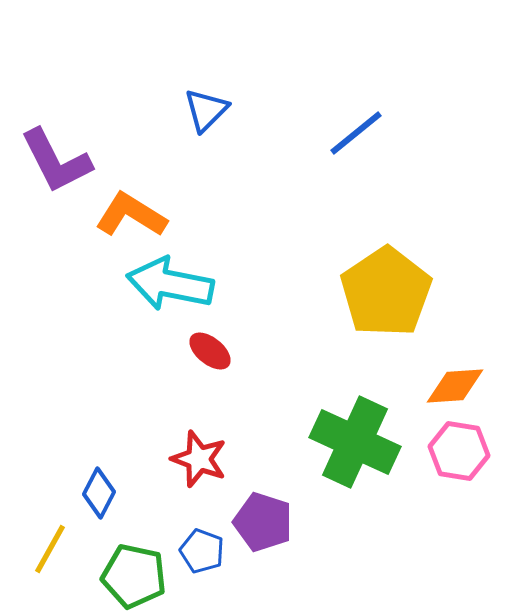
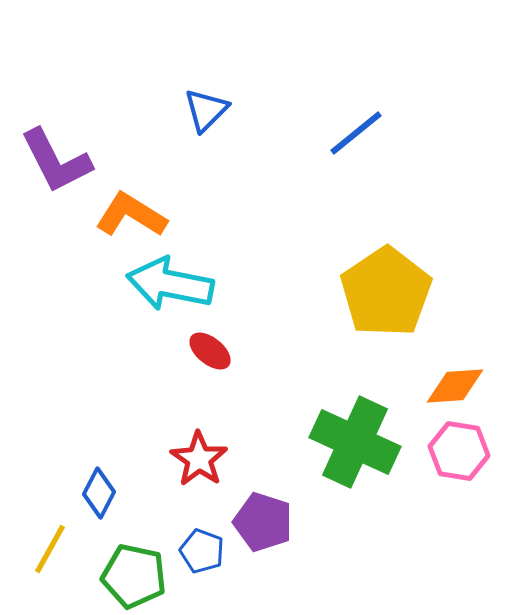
red star: rotated 14 degrees clockwise
